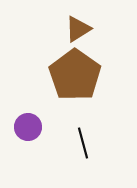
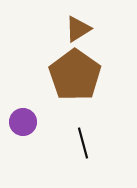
purple circle: moved 5 px left, 5 px up
